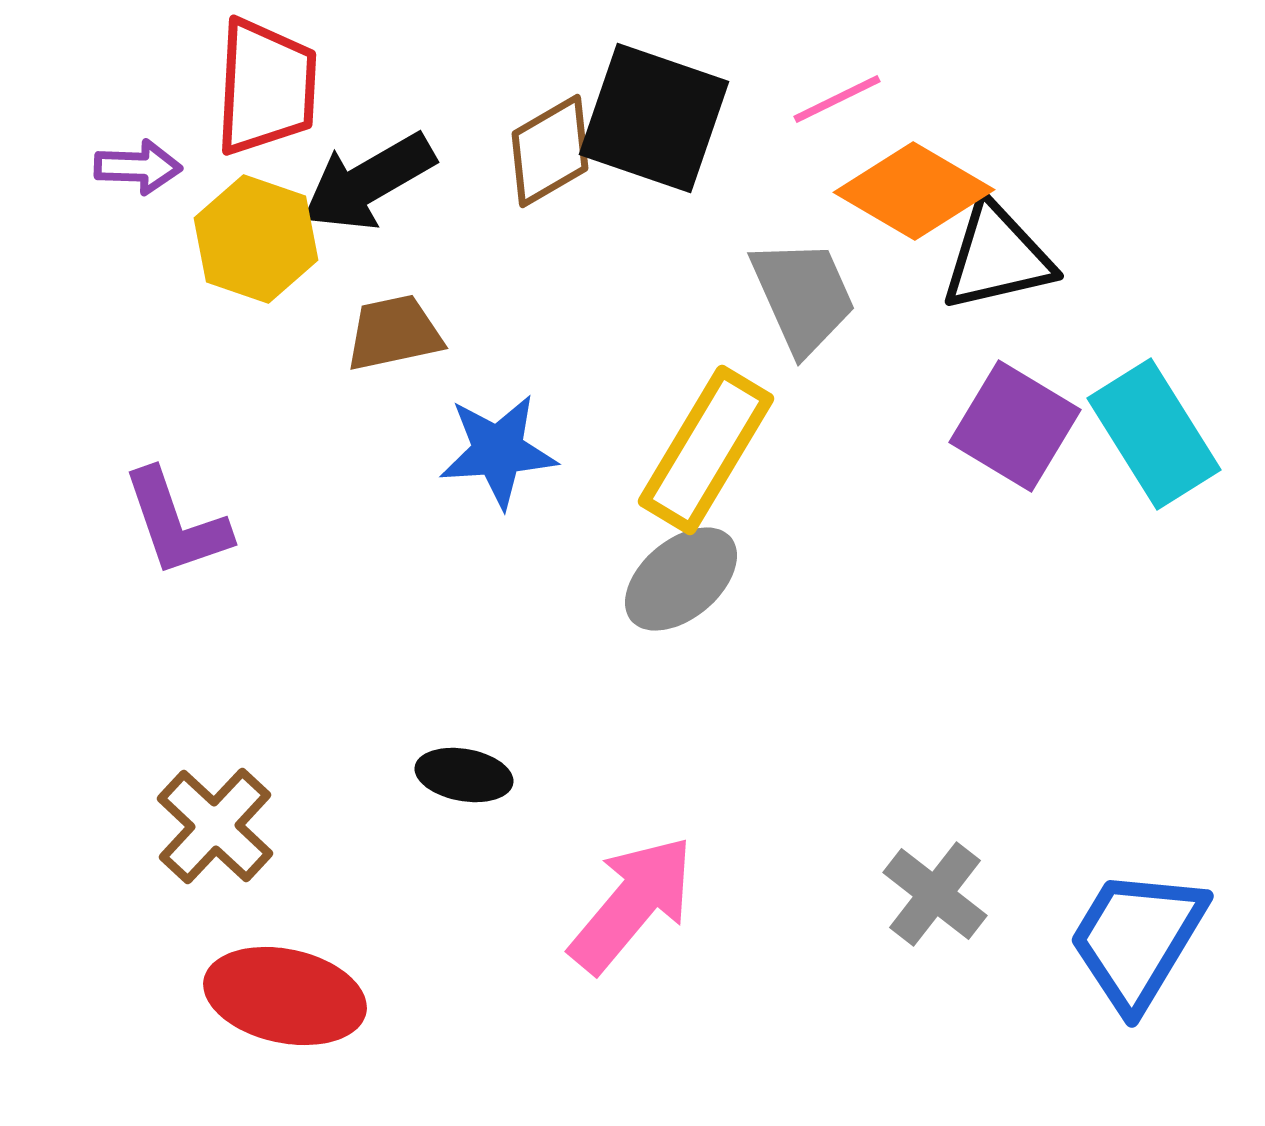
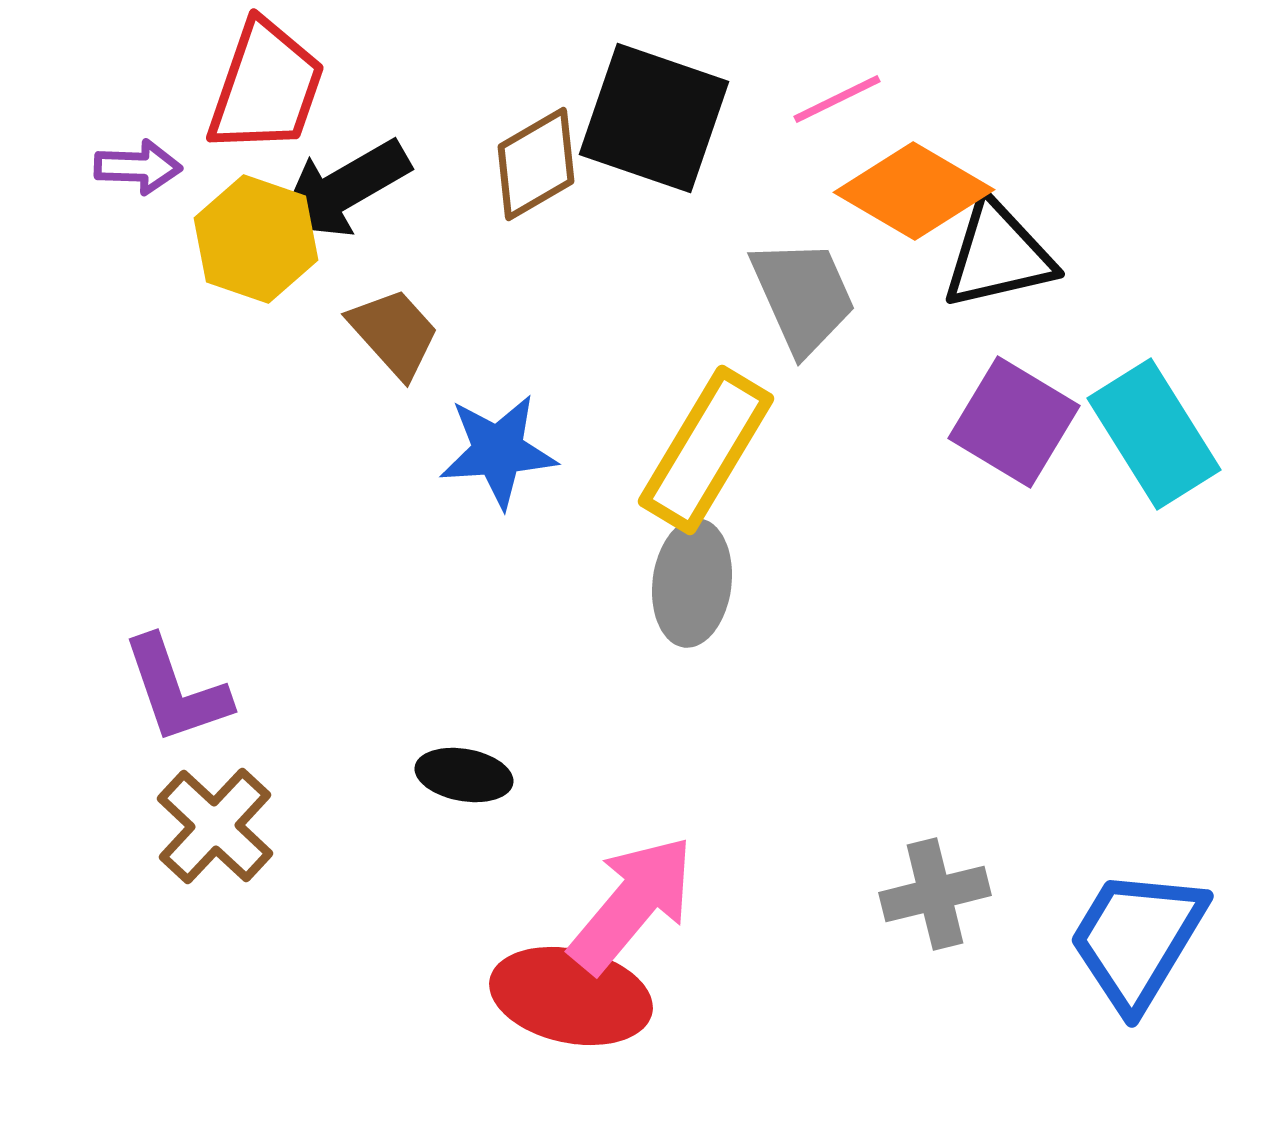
red trapezoid: rotated 16 degrees clockwise
brown diamond: moved 14 px left, 13 px down
black arrow: moved 25 px left, 7 px down
black triangle: moved 1 px right, 2 px up
brown trapezoid: rotated 60 degrees clockwise
purple square: moved 1 px left, 4 px up
purple L-shape: moved 167 px down
gray ellipse: moved 11 px right, 4 px down; rotated 43 degrees counterclockwise
gray cross: rotated 38 degrees clockwise
red ellipse: moved 286 px right
